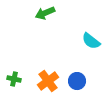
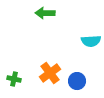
green arrow: rotated 24 degrees clockwise
cyan semicircle: rotated 42 degrees counterclockwise
orange cross: moved 2 px right, 8 px up
